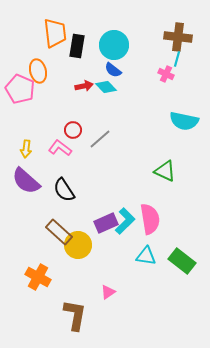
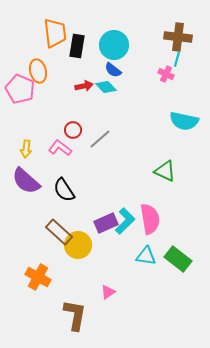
green rectangle: moved 4 px left, 2 px up
